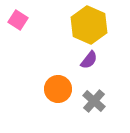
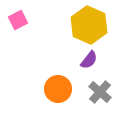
pink square: rotated 30 degrees clockwise
gray cross: moved 6 px right, 9 px up
